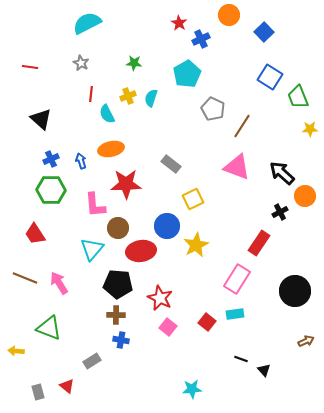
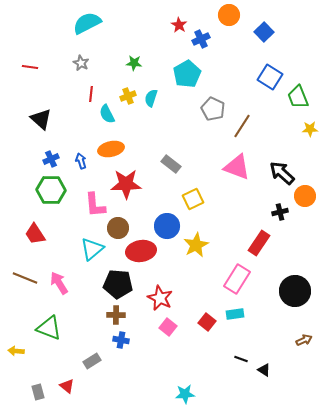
red star at (179, 23): moved 2 px down
black cross at (280, 212): rotated 14 degrees clockwise
cyan triangle at (92, 249): rotated 10 degrees clockwise
brown arrow at (306, 341): moved 2 px left, 1 px up
black triangle at (264, 370): rotated 16 degrees counterclockwise
cyan star at (192, 389): moved 7 px left, 5 px down
